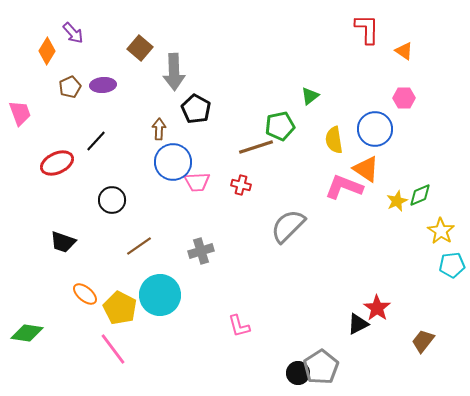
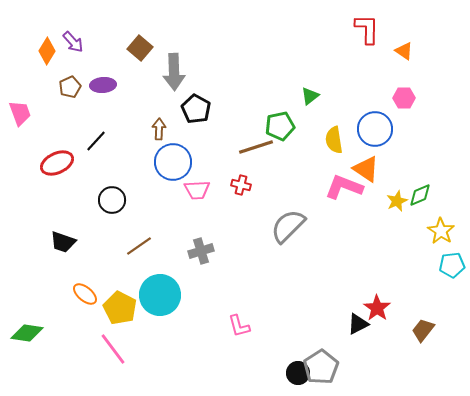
purple arrow at (73, 33): moved 9 px down
pink trapezoid at (197, 182): moved 8 px down
brown trapezoid at (423, 341): moved 11 px up
